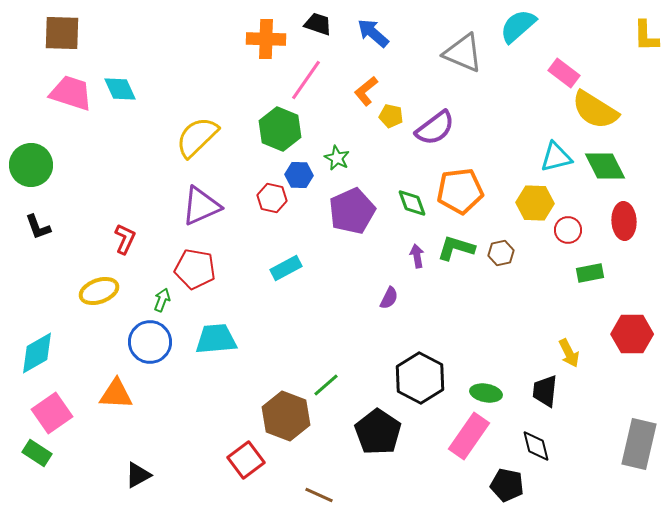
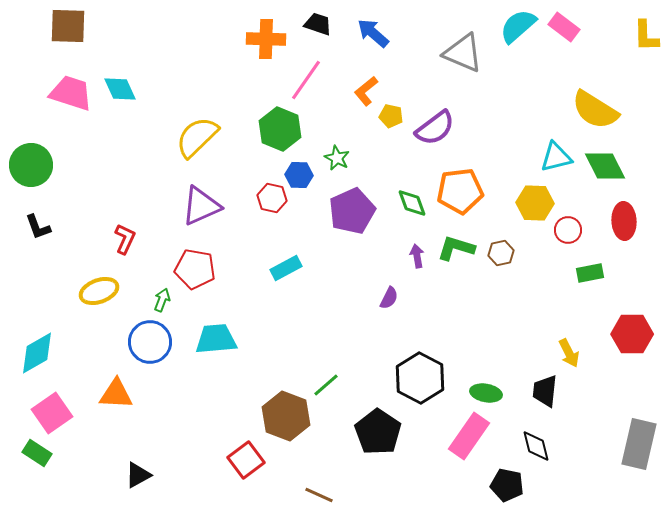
brown square at (62, 33): moved 6 px right, 7 px up
pink rectangle at (564, 73): moved 46 px up
